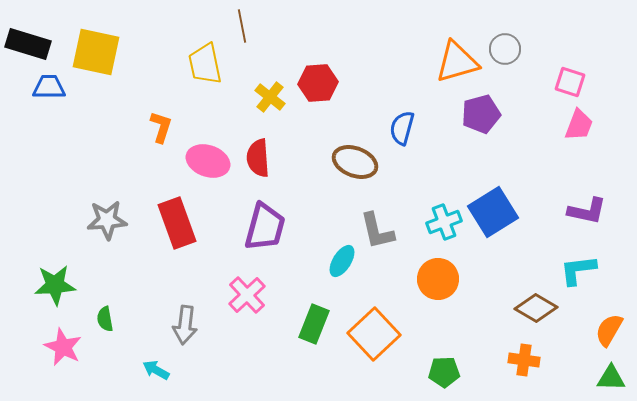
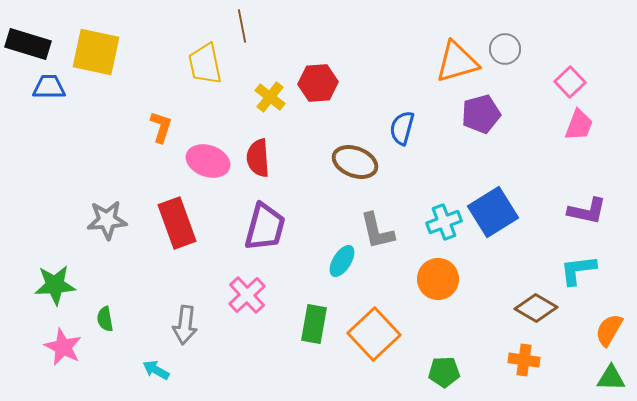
pink square: rotated 28 degrees clockwise
green rectangle: rotated 12 degrees counterclockwise
